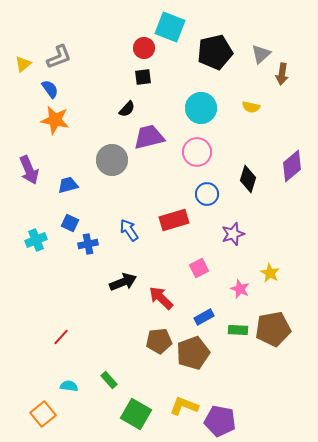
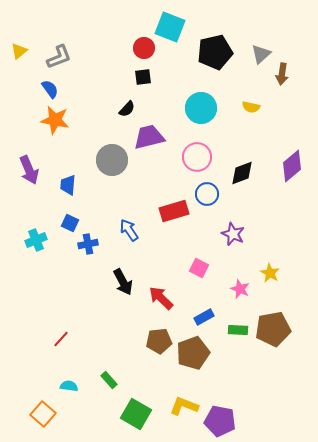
yellow triangle at (23, 64): moved 4 px left, 13 px up
pink circle at (197, 152): moved 5 px down
black diamond at (248, 179): moved 6 px left, 6 px up; rotated 52 degrees clockwise
blue trapezoid at (68, 185): rotated 70 degrees counterclockwise
red rectangle at (174, 220): moved 9 px up
purple star at (233, 234): rotated 30 degrees counterclockwise
pink square at (199, 268): rotated 36 degrees counterclockwise
black arrow at (123, 282): rotated 84 degrees clockwise
red line at (61, 337): moved 2 px down
orange square at (43, 414): rotated 10 degrees counterclockwise
